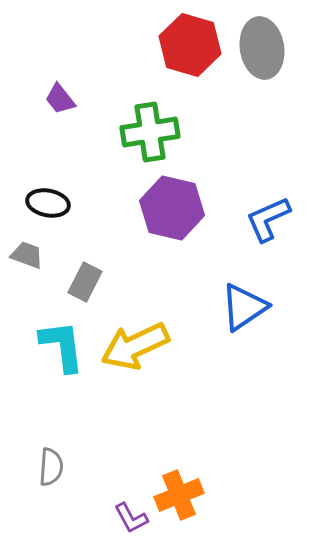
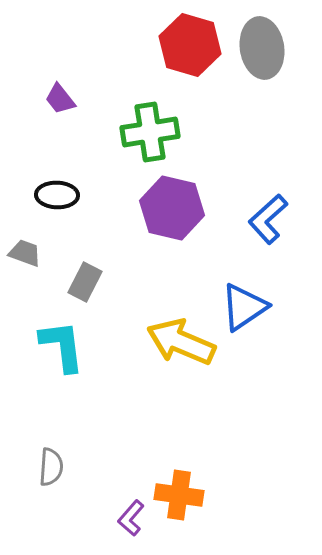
black ellipse: moved 9 px right, 8 px up; rotated 9 degrees counterclockwise
blue L-shape: rotated 18 degrees counterclockwise
gray trapezoid: moved 2 px left, 2 px up
yellow arrow: moved 46 px right, 4 px up; rotated 48 degrees clockwise
orange cross: rotated 30 degrees clockwise
purple L-shape: rotated 69 degrees clockwise
